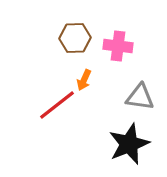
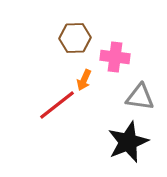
pink cross: moved 3 px left, 11 px down
black star: moved 1 px left, 2 px up
